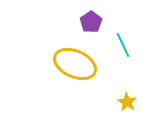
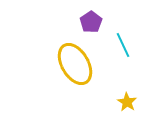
yellow ellipse: rotated 36 degrees clockwise
